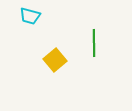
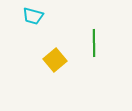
cyan trapezoid: moved 3 px right
